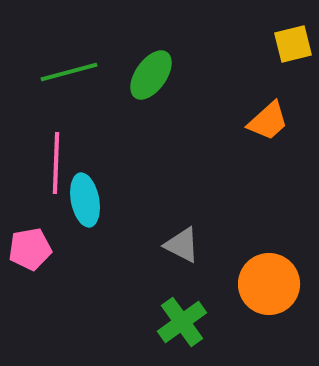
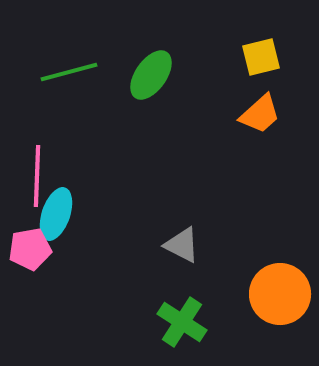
yellow square: moved 32 px left, 13 px down
orange trapezoid: moved 8 px left, 7 px up
pink line: moved 19 px left, 13 px down
cyan ellipse: moved 29 px left, 14 px down; rotated 30 degrees clockwise
orange circle: moved 11 px right, 10 px down
green cross: rotated 21 degrees counterclockwise
